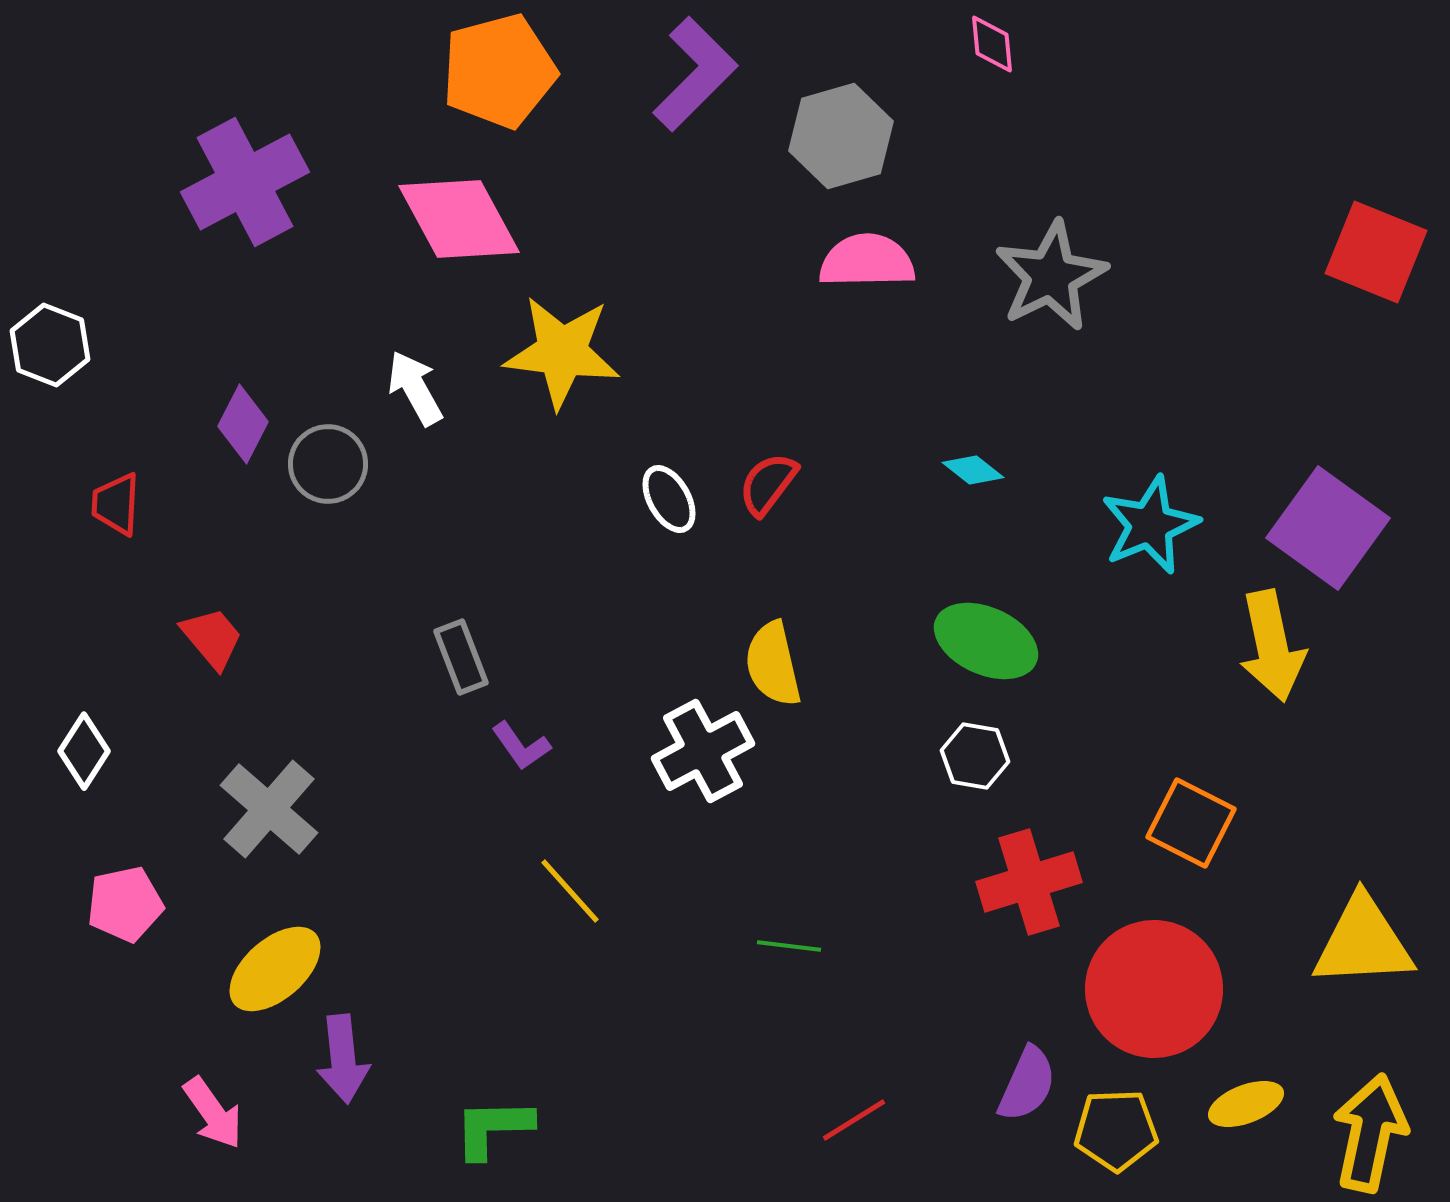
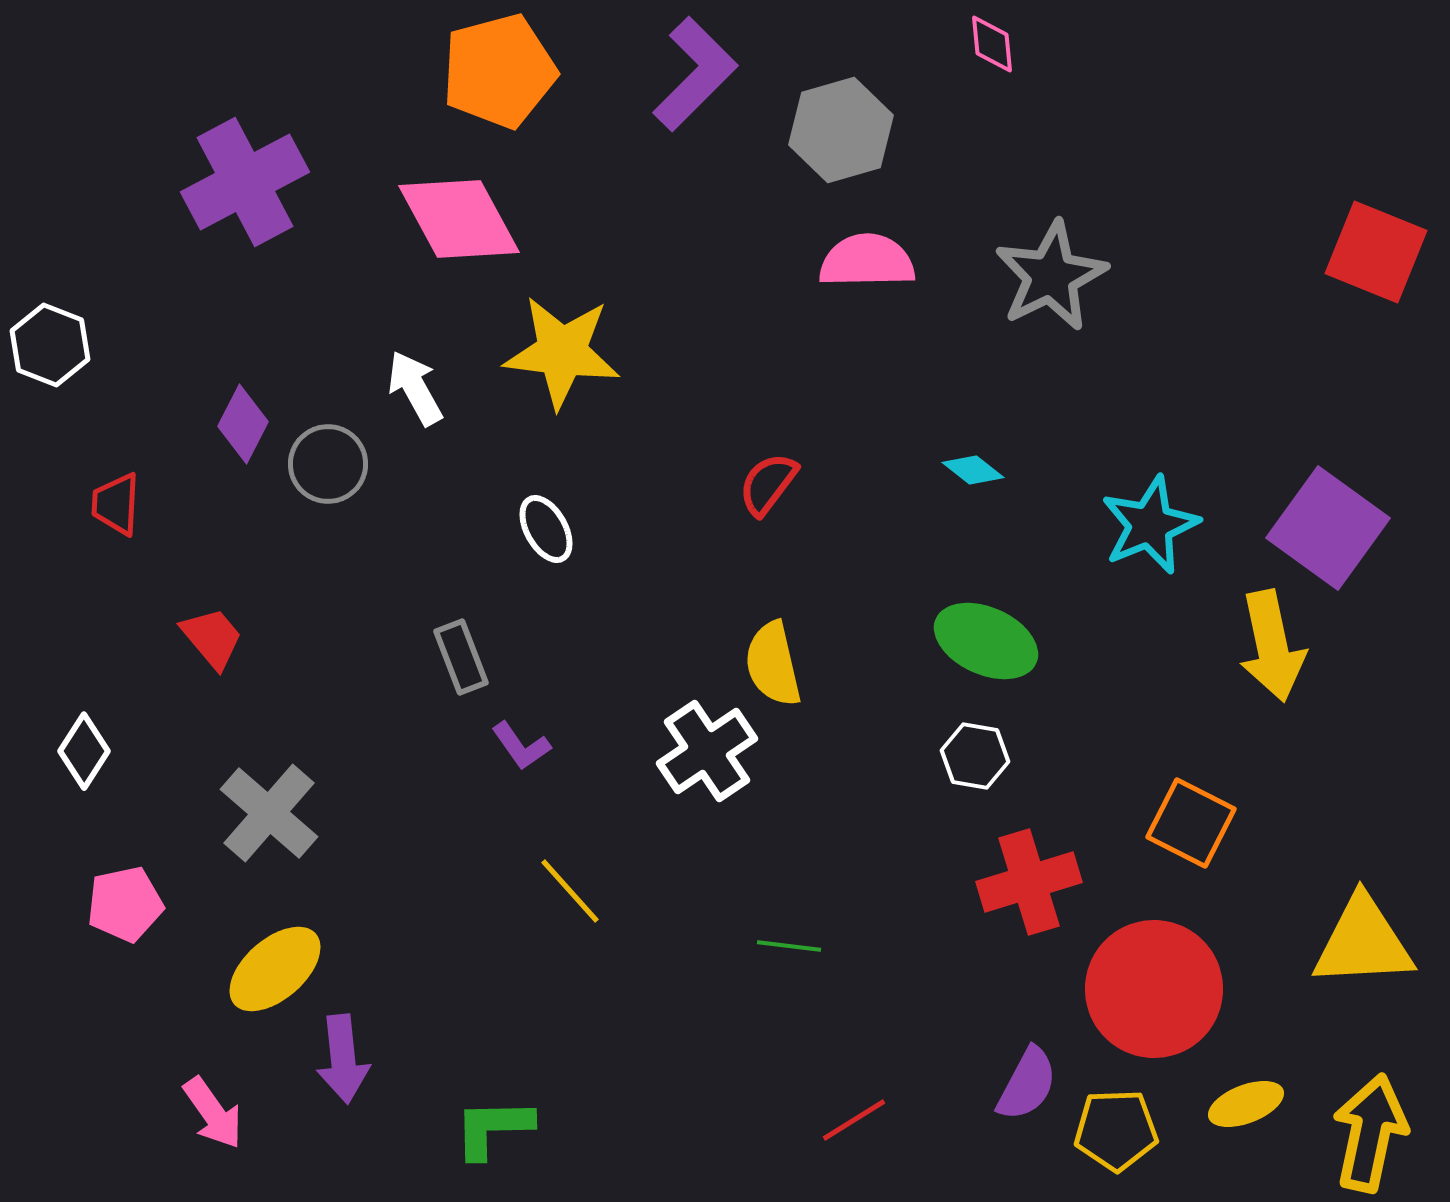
gray hexagon at (841, 136): moved 6 px up
white ellipse at (669, 499): moved 123 px left, 30 px down
white cross at (703, 751): moved 4 px right; rotated 6 degrees counterclockwise
gray cross at (269, 809): moved 4 px down
purple semicircle at (1027, 1084): rotated 4 degrees clockwise
